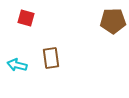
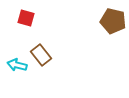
brown pentagon: rotated 15 degrees clockwise
brown rectangle: moved 10 px left, 3 px up; rotated 30 degrees counterclockwise
